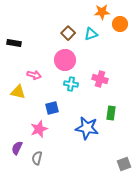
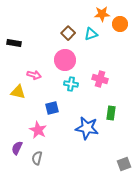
orange star: moved 2 px down
pink star: moved 1 px left, 1 px down; rotated 24 degrees counterclockwise
